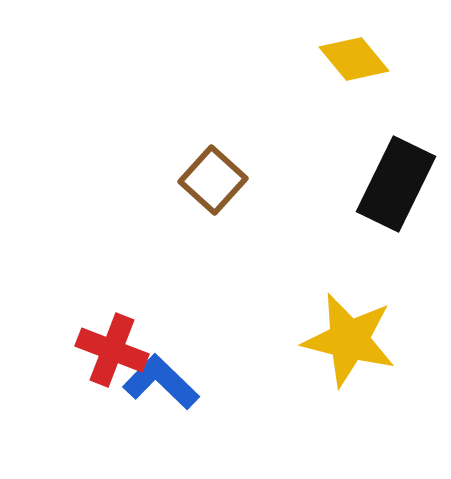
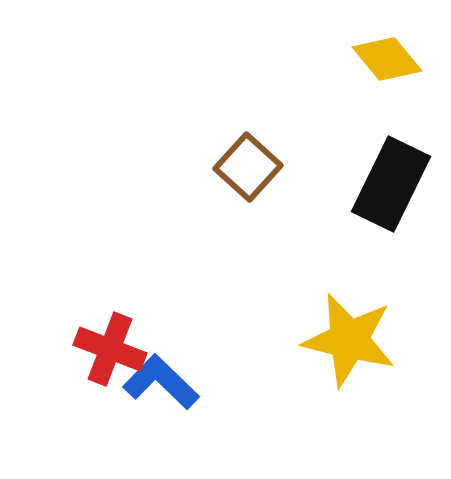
yellow diamond: moved 33 px right
brown square: moved 35 px right, 13 px up
black rectangle: moved 5 px left
red cross: moved 2 px left, 1 px up
